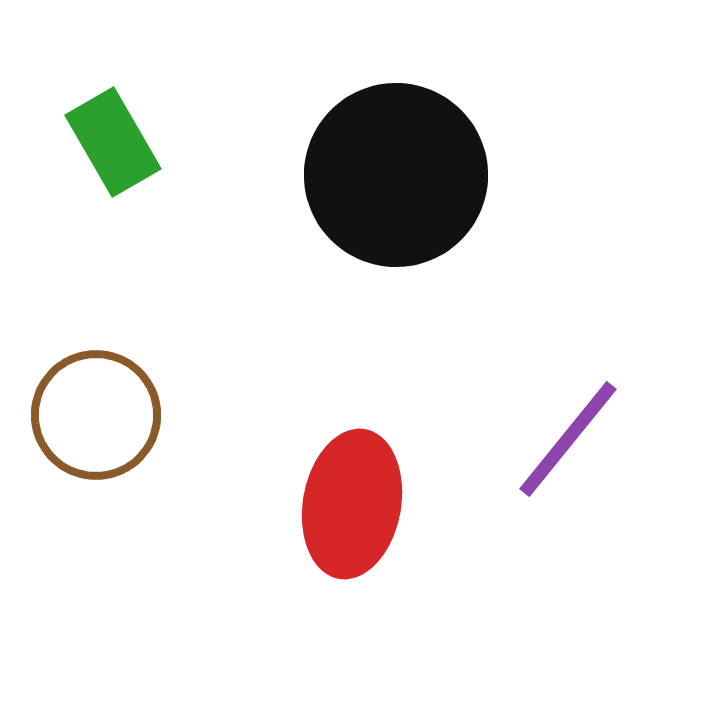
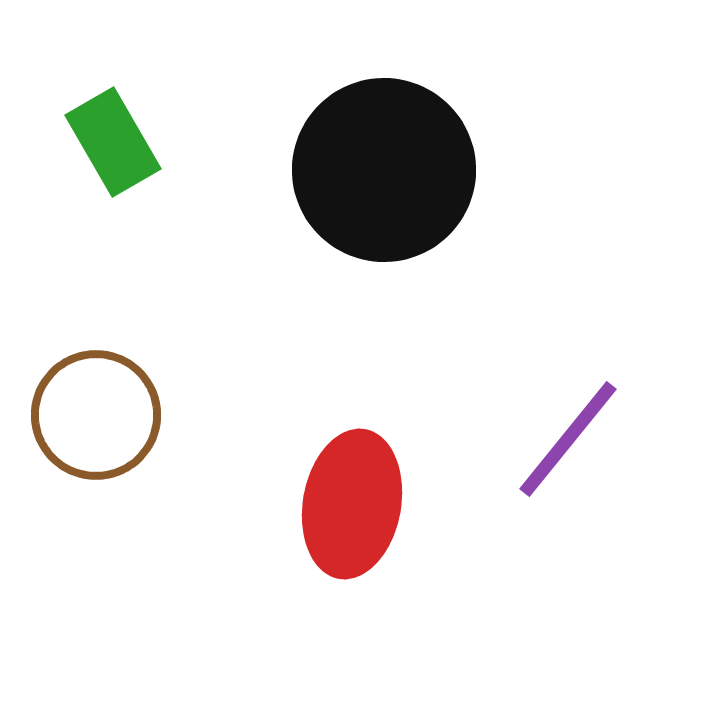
black circle: moved 12 px left, 5 px up
